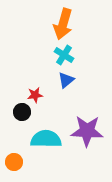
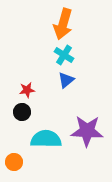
red star: moved 8 px left, 5 px up
